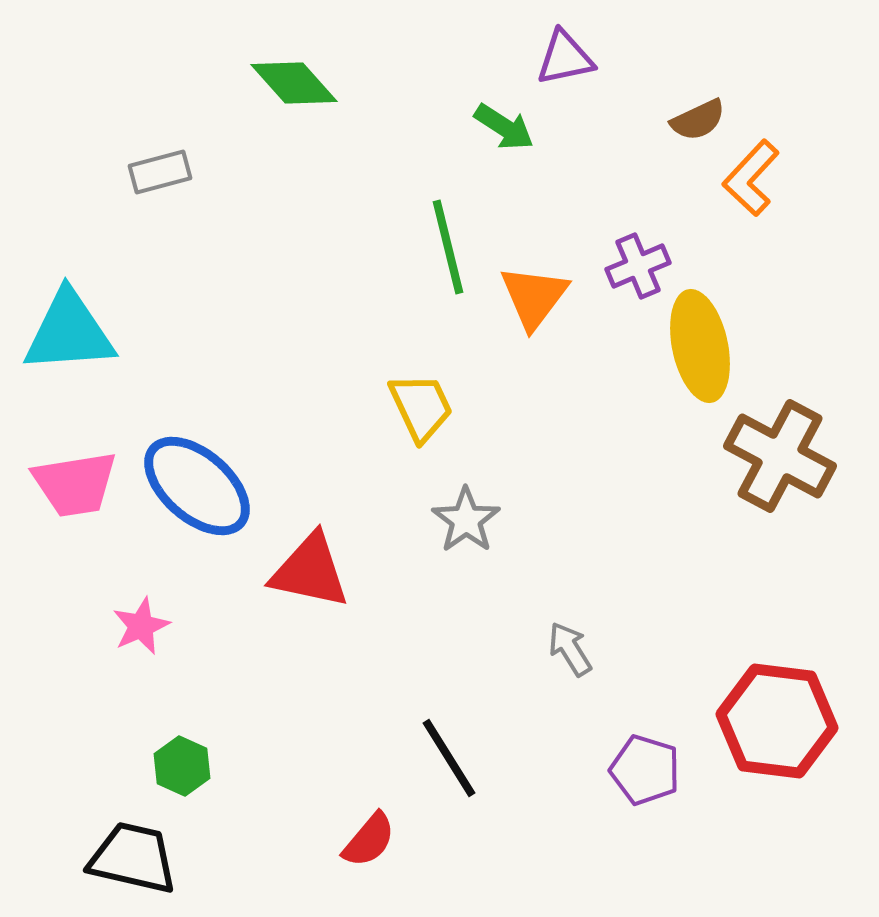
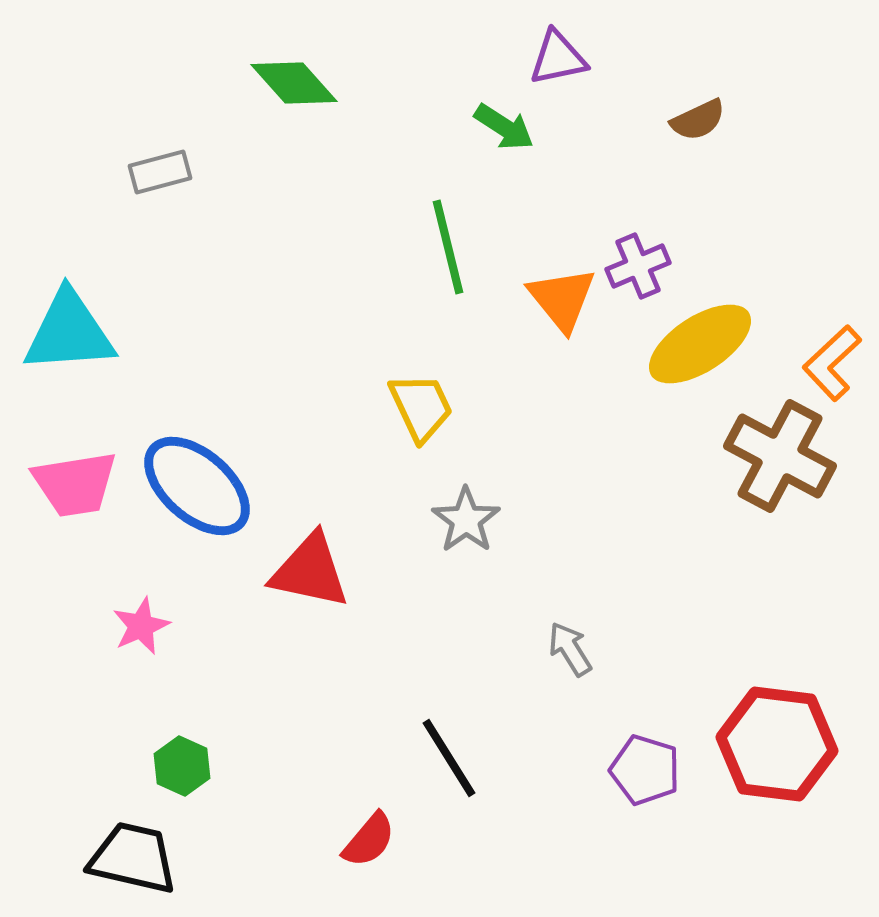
purple triangle: moved 7 px left
orange L-shape: moved 81 px right, 185 px down; rotated 4 degrees clockwise
orange triangle: moved 28 px right, 2 px down; rotated 16 degrees counterclockwise
yellow ellipse: moved 2 px up; rotated 69 degrees clockwise
red hexagon: moved 23 px down
